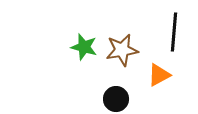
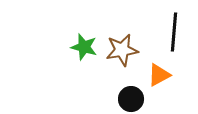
black circle: moved 15 px right
